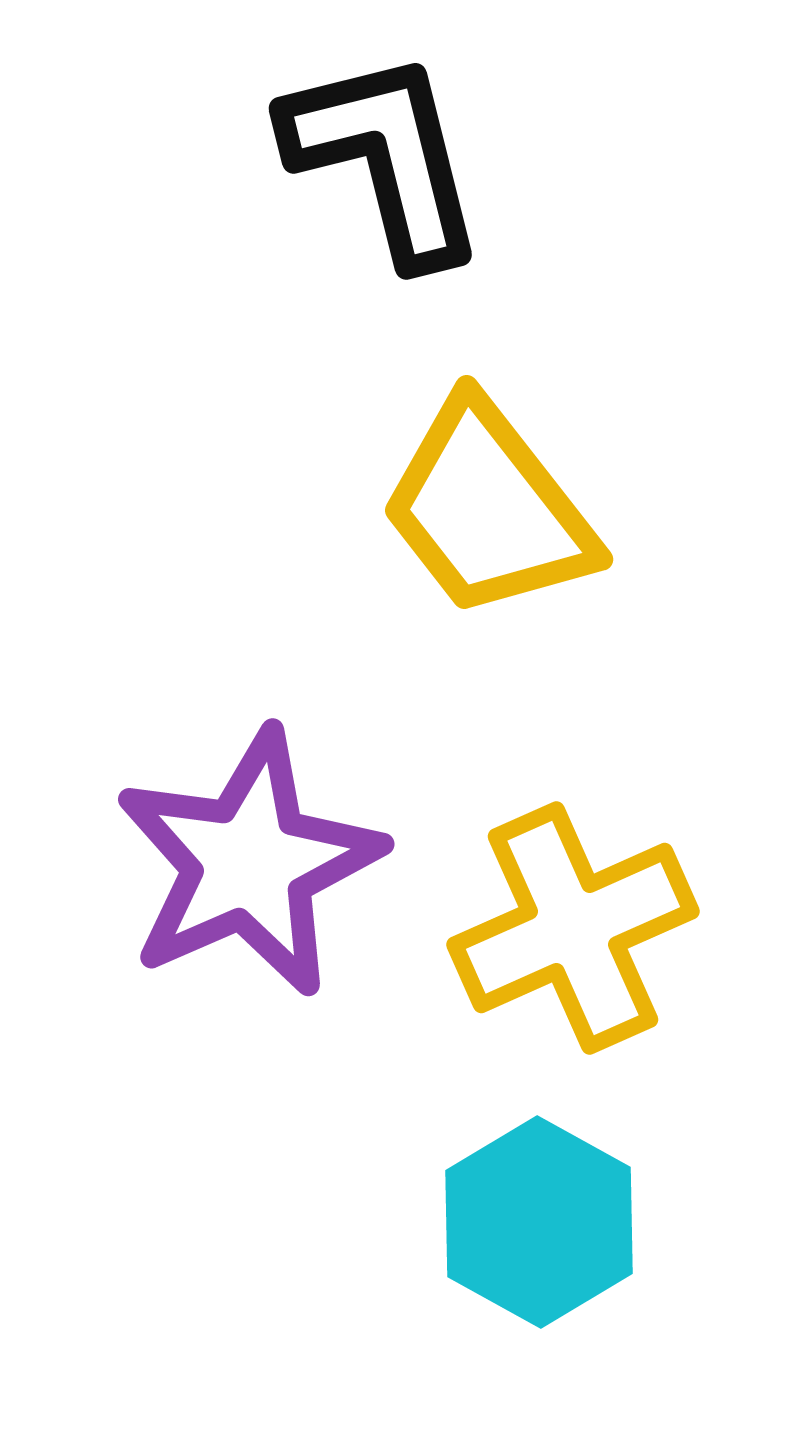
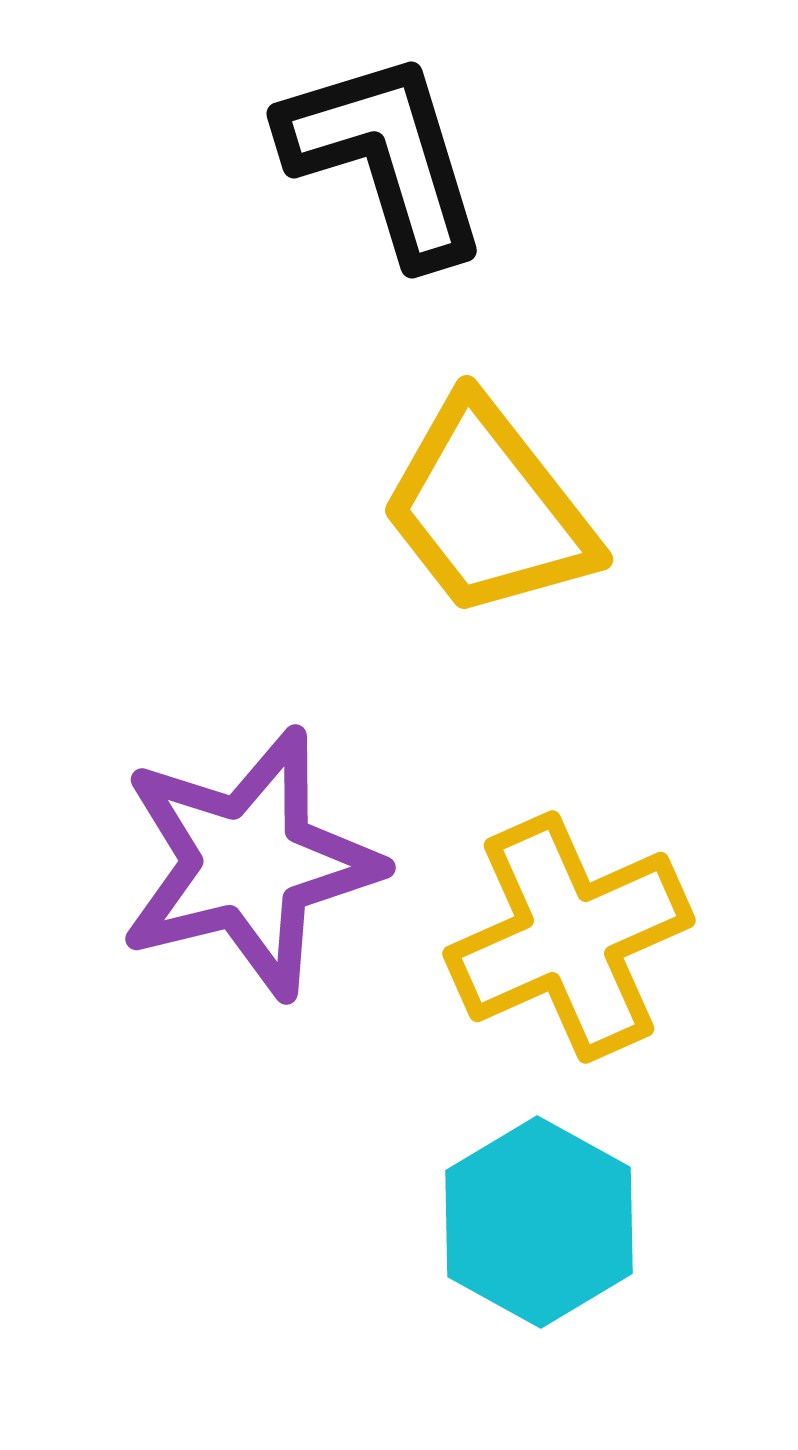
black L-shape: rotated 3 degrees counterclockwise
purple star: rotated 10 degrees clockwise
yellow cross: moved 4 px left, 9 px down
